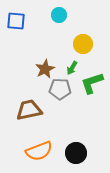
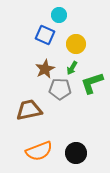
blue square: moved 29 px right, 14 px down; rotated 18 degrees clockwise
yellow circle: moved 7 px left
